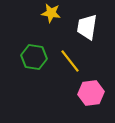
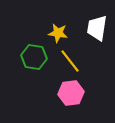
yellow star: moved 7 px right, 20 px down
white trapezoid: moved 10 px right, 1 px down
pink hexagon: moved 20 px left
